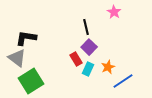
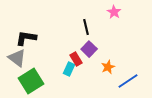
purple square: moved 2 px down
cyan rectangle: moved 19 px left
blue line: moved 5 px right
